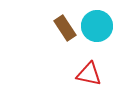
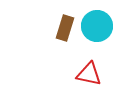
brown rectangle: rotated 50 degrees clockwise
